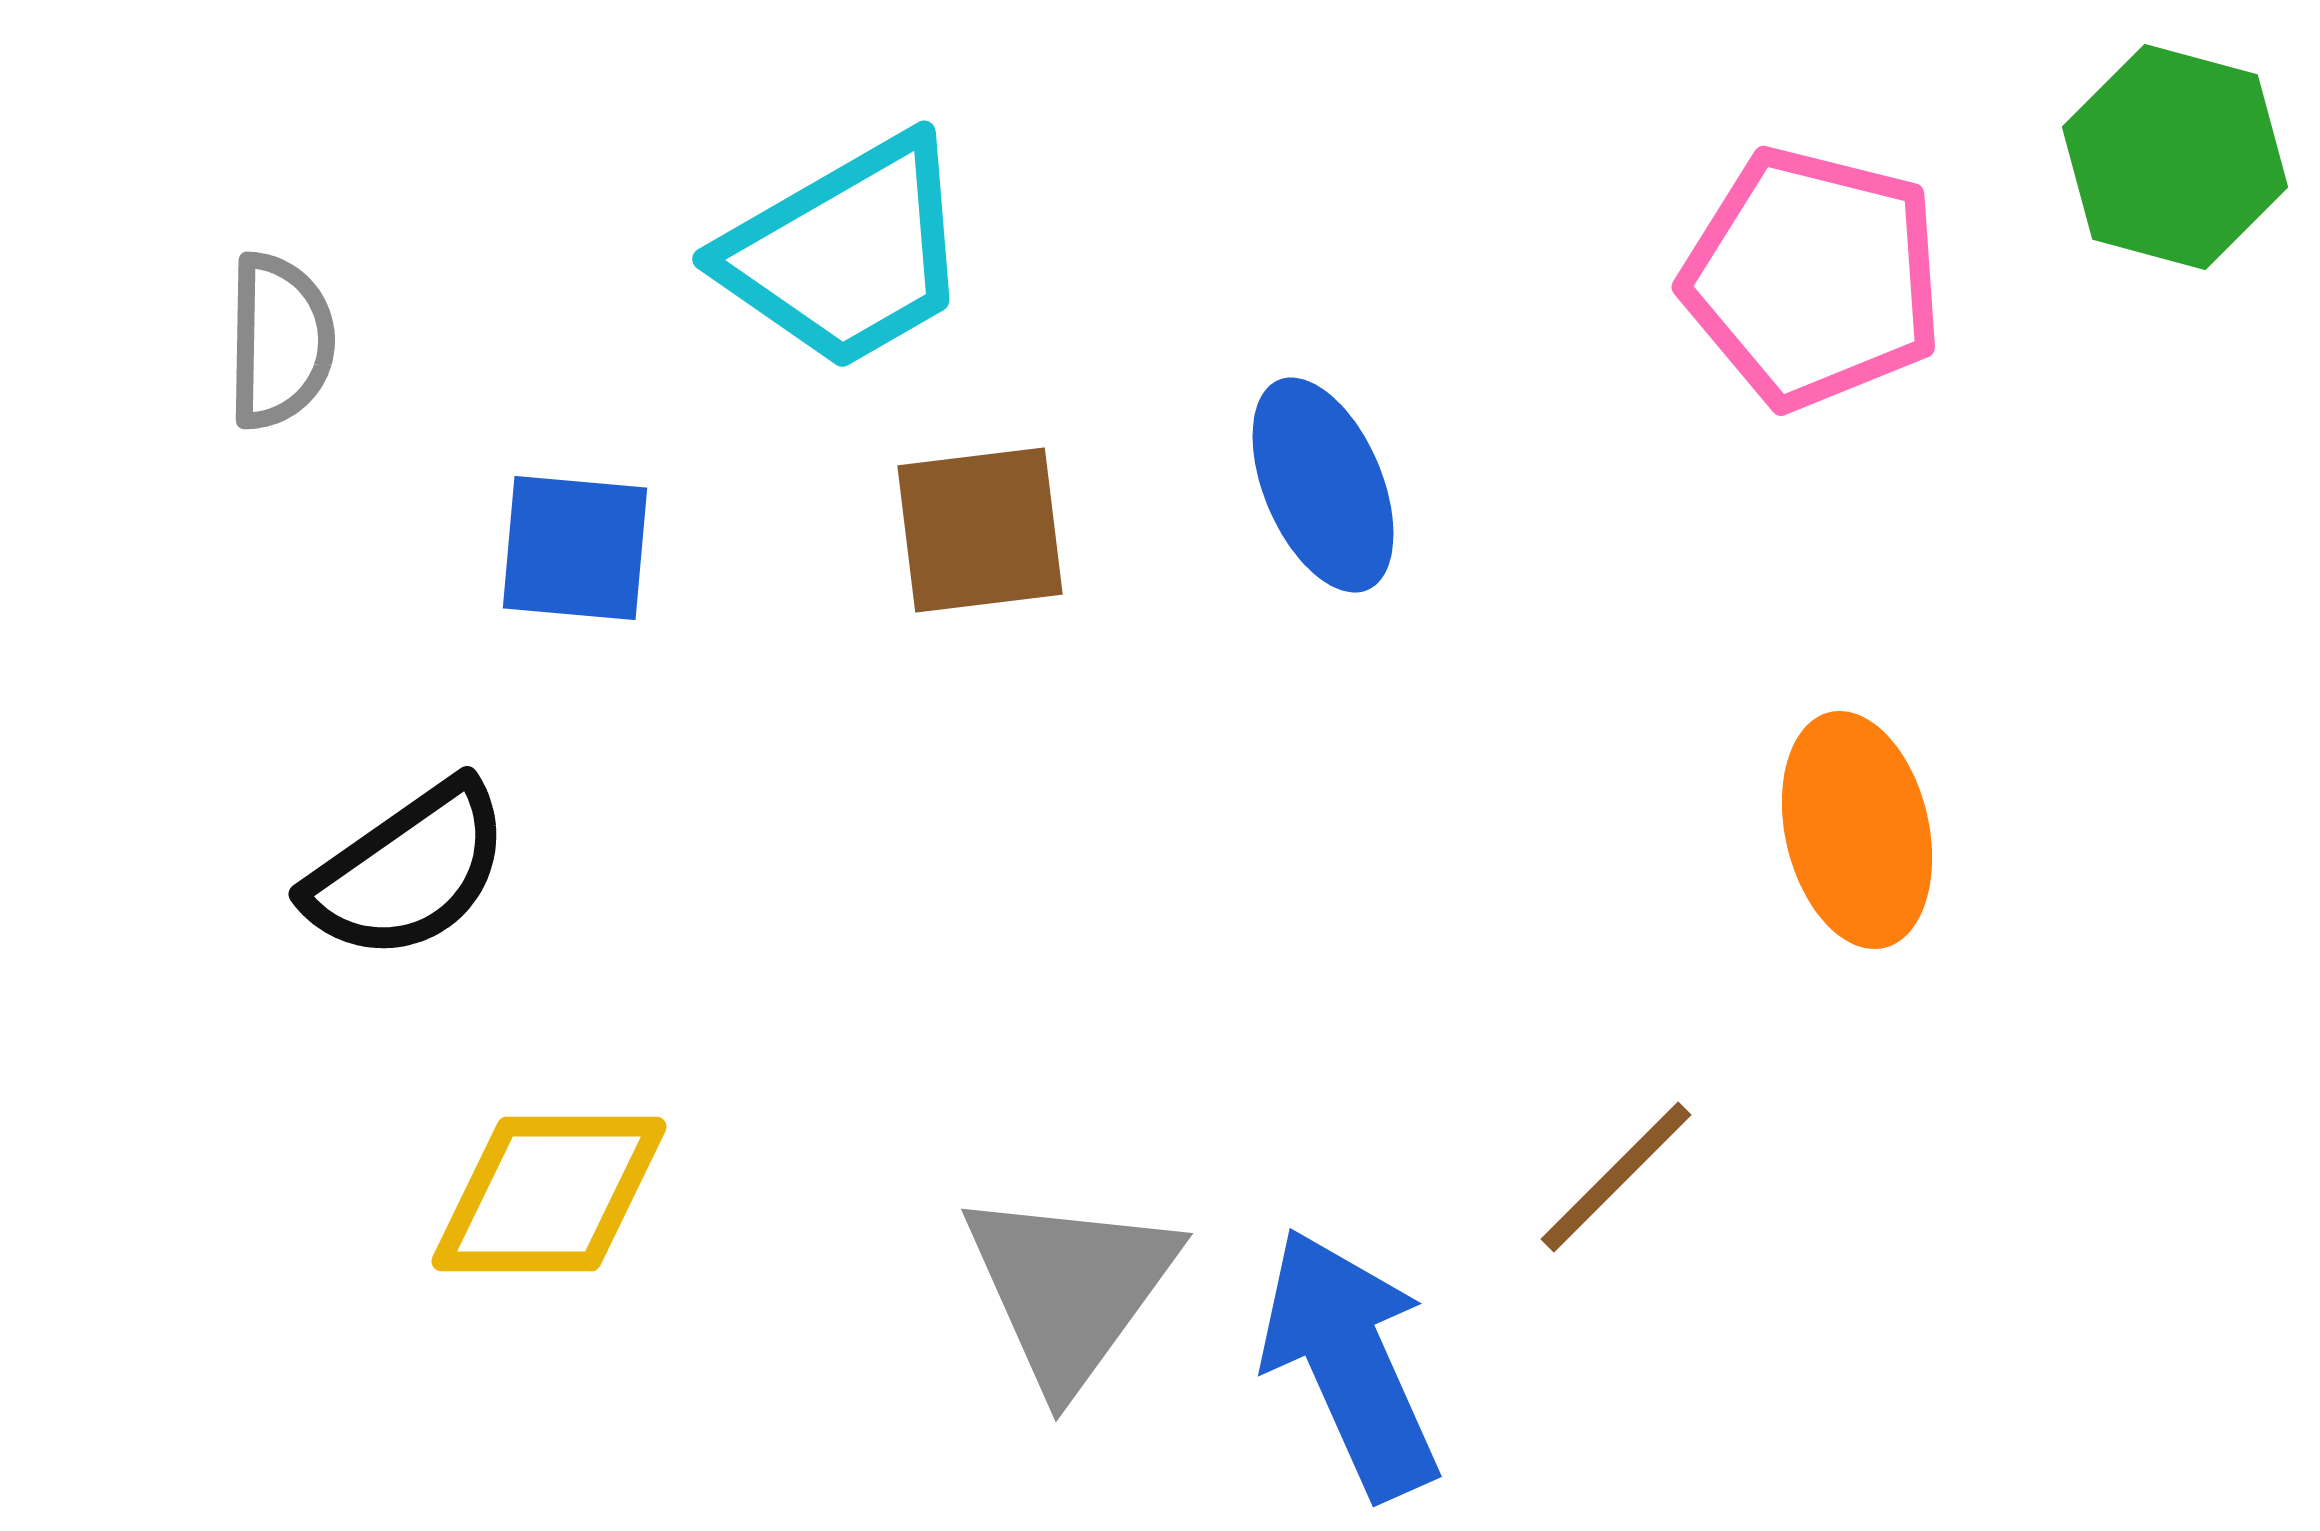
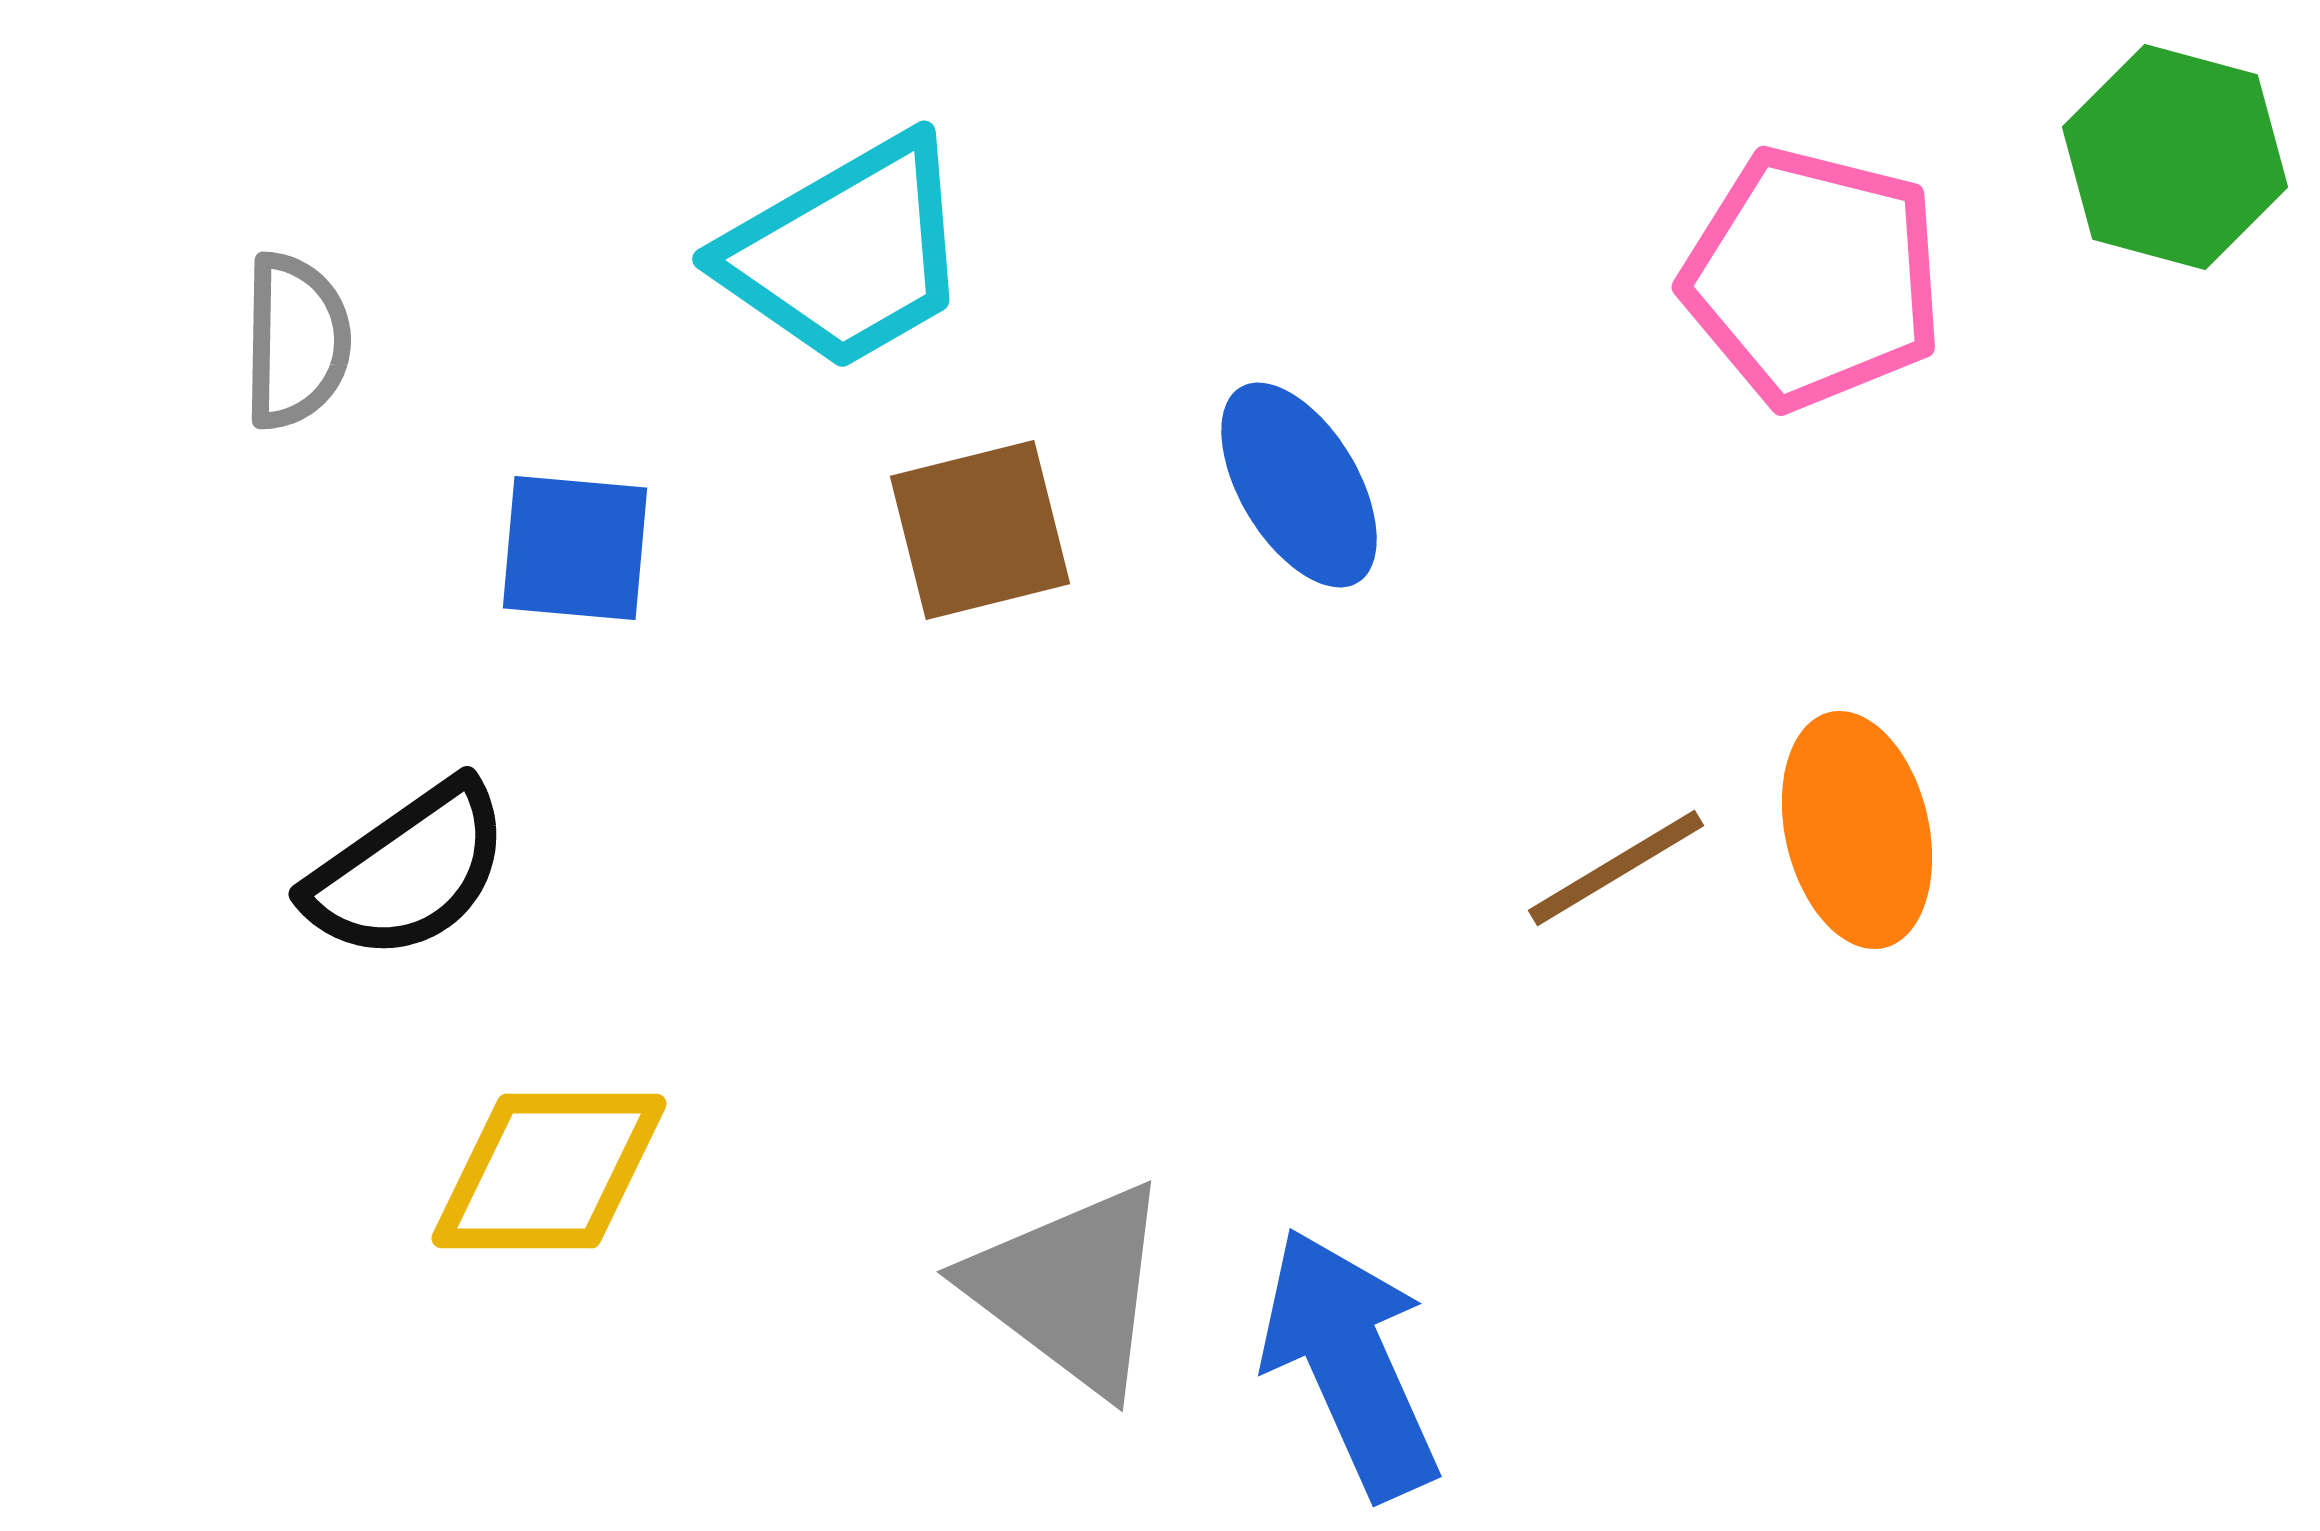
gray semicircle: moved 16 px right
blue ellipse: moved 24 px left; rotated 8 degrees counterclockwise
brown square: rotated 7 degrees counterclockwise
brown line: moved 309 px up; rotated 14 degrees clockwise
yellow diamond: moved 23 px up
gray triangle: rotated 29 degrees counterclockwise
